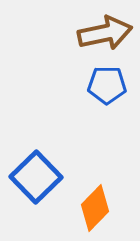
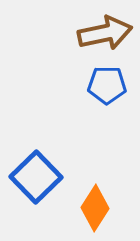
orange diamond: rotated 12 degrees counterclockwise
